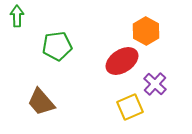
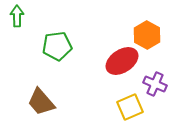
orange hexagon: moved 1 px right, 4 px down
purple cross: rotated 20 degrees counterclockwise
